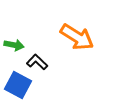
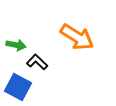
green arrow: moved 2 px right
blue square: moved 2 px down
